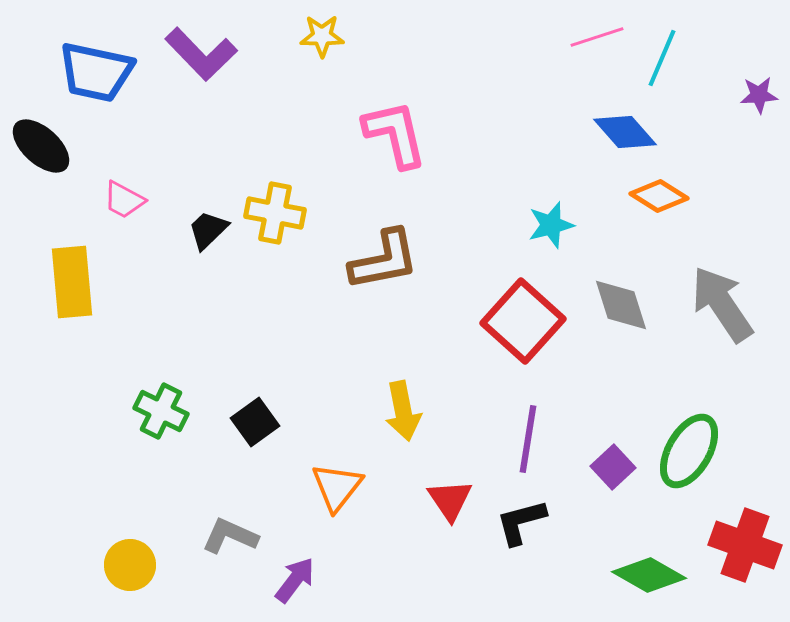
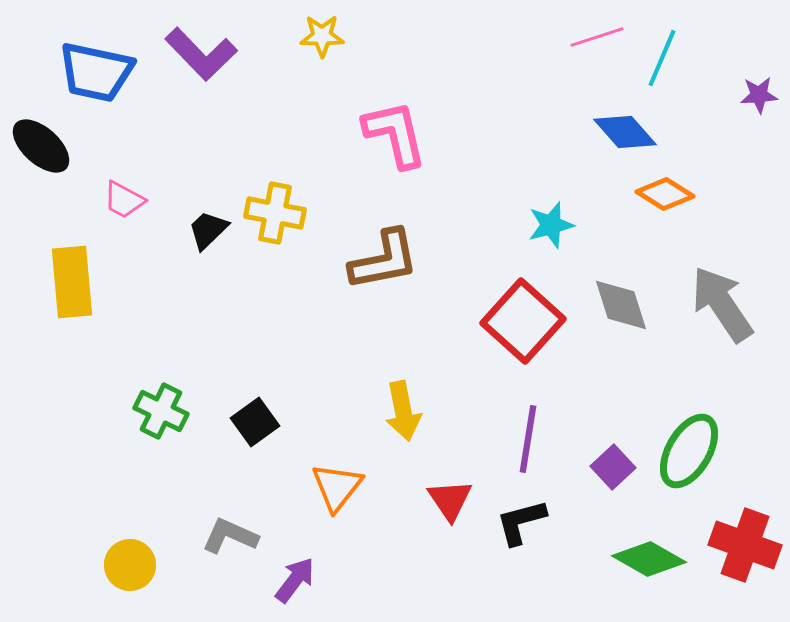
orange diamond: moved 6 px right, 2 px up
green diamond: moved 16 px up
